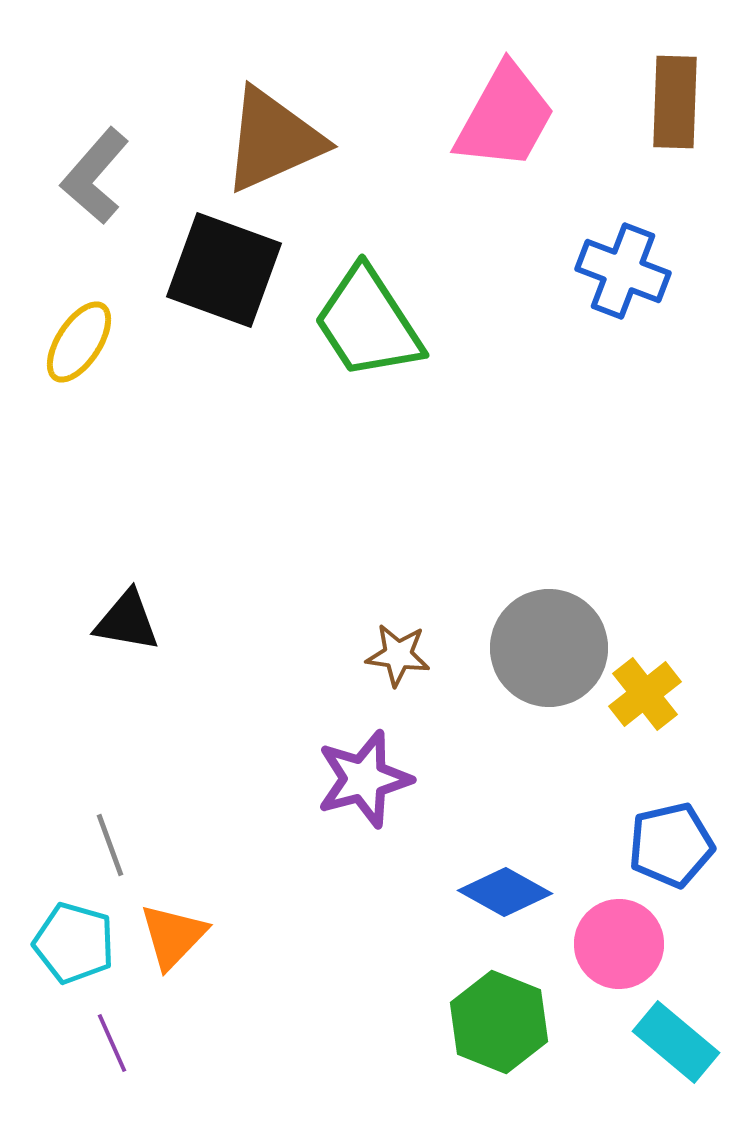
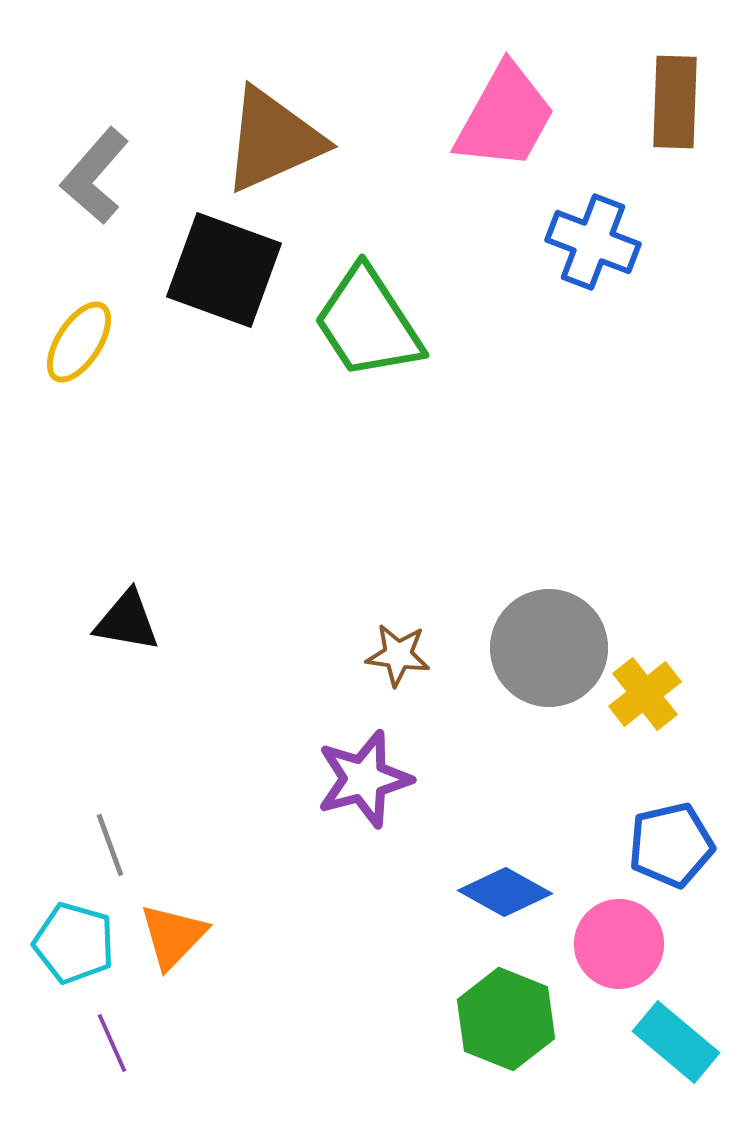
blue cross: moved 30 px left, 29 px up
green hexagon: moved 7 px right, 3 px up
